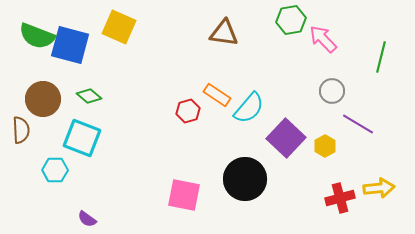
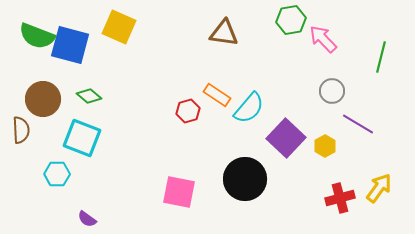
cyan hexagon: moved 2 px right, 4 px down
yellow arrow: rotated 48 degrees counterclockwise
pink square: moved 5 px left, 3 px up
